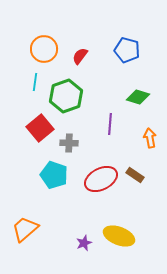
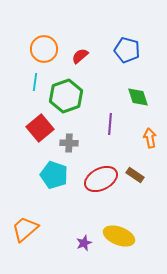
red semicircle: rotated 12 degrees clockwise
green diamond: rotated 55 degrees clockwise
